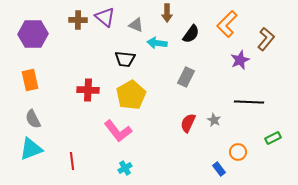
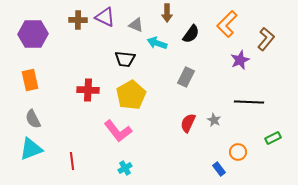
purple triangle: rotated 15 degrees counterclockwise
cyan arrow: rotated 12 degrees clockwise
